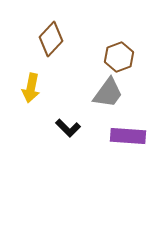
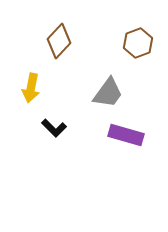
brown diamond: moved 8 px right, 2 px down
brown hexagon: moved 19 px right, 14 px up
black L-shape: moved 14 px left
purple rectangle: moved 2 px left, 1 px up; rotated 12 degrees clockwise
